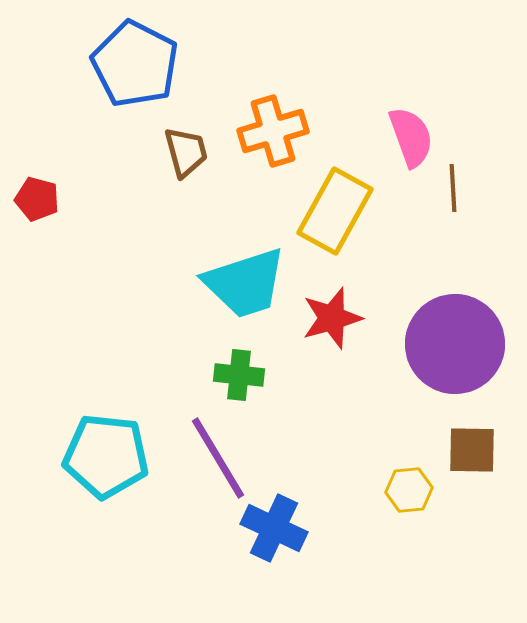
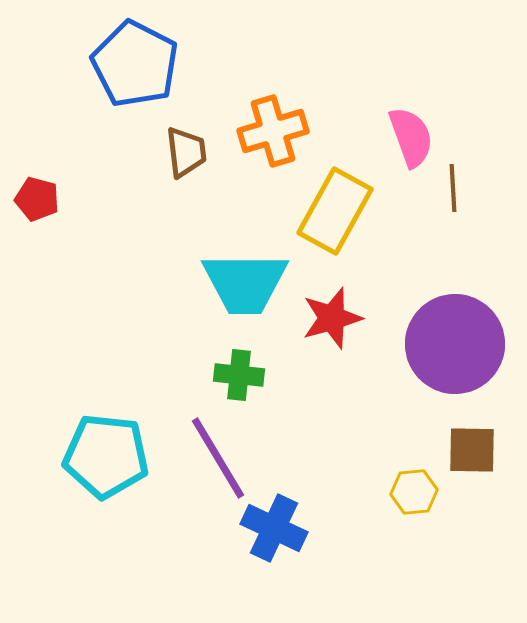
brown trapezoid: rotated 8 degrees clockwise
cyan trapezoid: rotated 18 degrees clockwise
yellow hexagon: moved 5 px right, 2 px down
